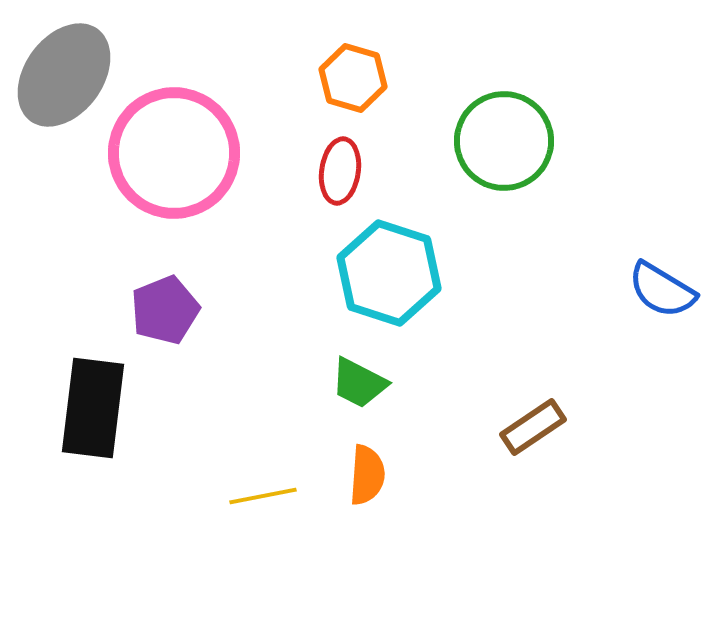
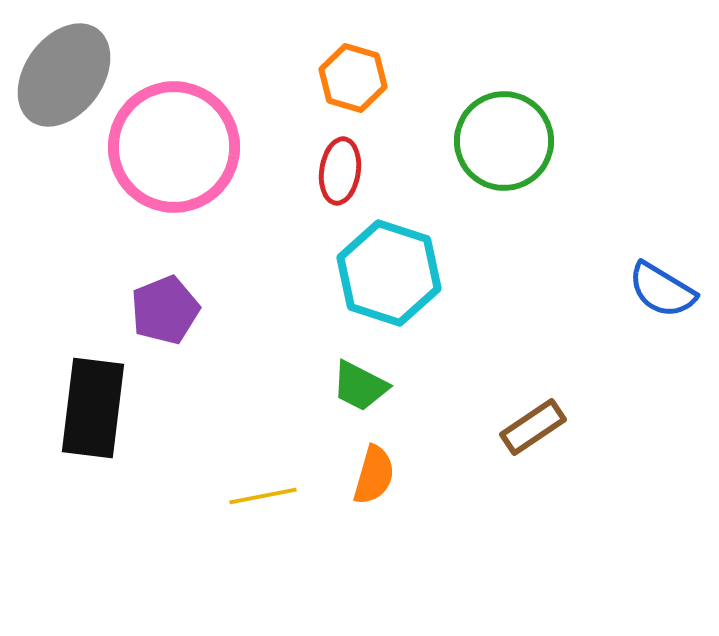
pink circle: moved 6 px up
green trapezoid: moved 1 px right, 3 px down
orange semicircle: moved 7 px right; rotated 12 degrees clockwise
